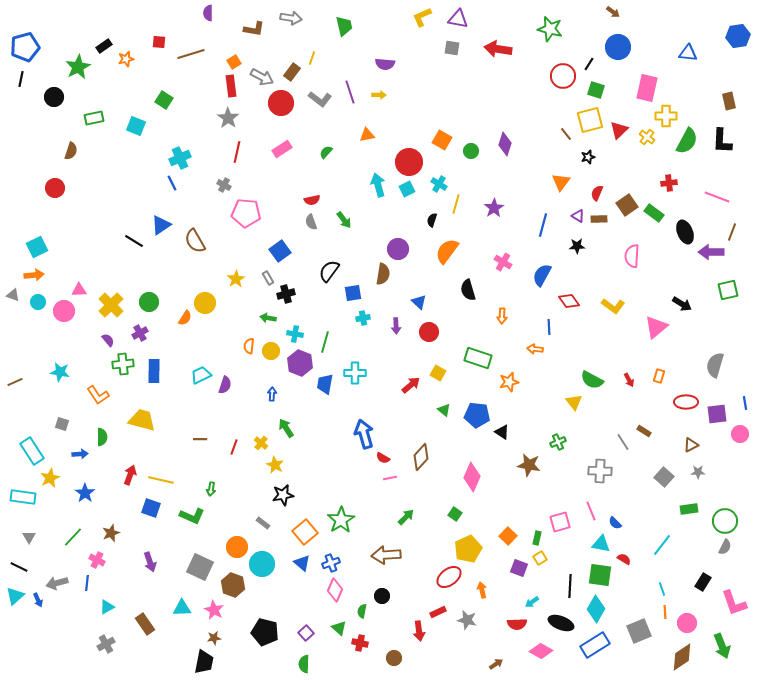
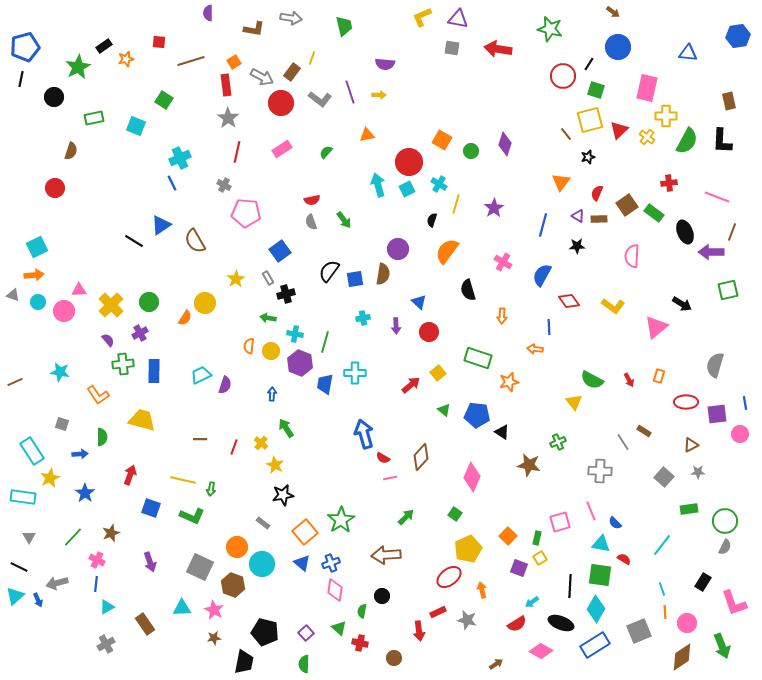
brown line at (191, 54): moved 7 px down
red rectangle at (231, 86): moved 5 px left, 1 px up
blue square at (353, 293): moved 2 px right, 14 px up
yellow square at (438, 373): rotated 21 degrees clockwise
yellow line at (161, 480): moved 22 px right
blue line at (87, 583): moved 9 px right, 1 px down
pink diamond at (335, 590): rotated 15 degrees counterclockwise
red semicircle at (517, 624): rotated 30 degrees counterclockwise
black trapezoid at (204, 662): moved 40 px right
